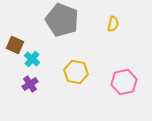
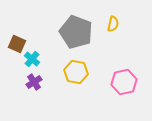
gray pentagon: moved 14 px right, 12 px down
brown square: moved 2 px right, 1 px up
purple cross: moved 4 px right, 2 px up
